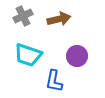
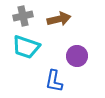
gray cross: rotated 12 degrees clockwise
cyan trapezoid: moved 2 px left, 8 px up
